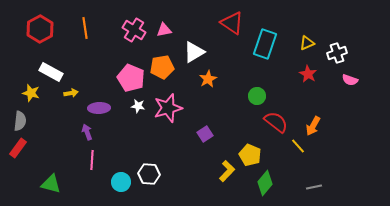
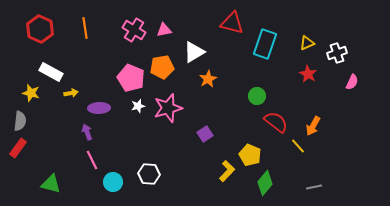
red triangle: rotated 20 degrees counterclockwise
red hexagon: rotated 8 degrees counterclockwise
pink semicircle: moved 2 px right, 2 px down; rotated 84 degrees counterclockwise
white star: rotated 24 degrees counterclockwise
pink line: rotated 30 degrees counterclockwise
cyan circle: moved 8 px left
